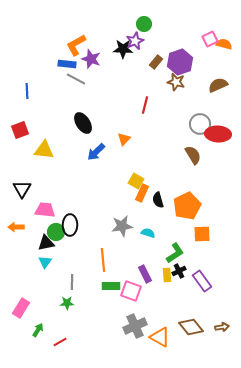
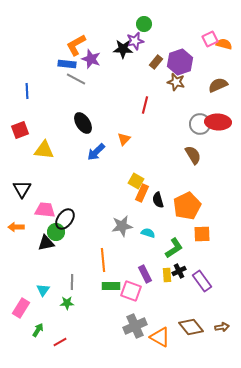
purple star at (135, 41): rotated 12 degrees clockwise
red ellipse at (218, 134): moved 12 px up
black ellipse at (70, 225): moved 5 px left, 6 px up; rotated 35 degrees clockwise
green L-shape at (175, 253): moved 1 px left, 5 px up
cyan triangle at (45, 262): moved 2 px left, 28 px down
